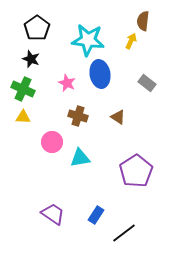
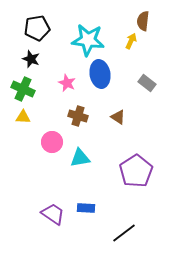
black pentagon: rotated 25 degrees clockwise
blue rectangle: moved 10 px left, 7 px up; rotated 60 degrees clockwise
